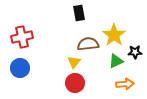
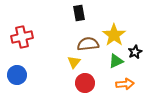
black star: rotated 24 degrees counterclockwise
blue circle: moved 3 px left, 7 px down
red circle: moved 10 px right
